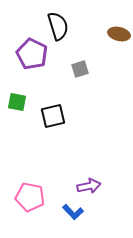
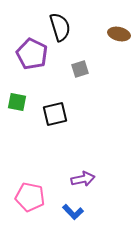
black semicircle: moved 2 px right, 1 px down
black square: moved 2 px right, 2 px up
purple arrow: moved 6 px left, 7 px up
